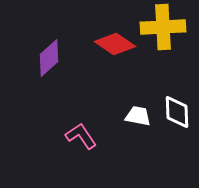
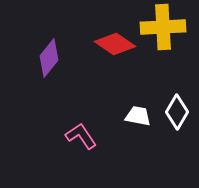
purple diamond: rotated 9 degrees counterclockwise
white diamond: rotated 32 degrees clockwise
